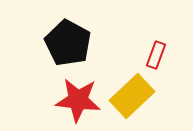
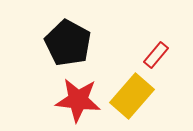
red rectangle: rotated 20 degrees clockwise
yellow rectangle: rotated 6 degrees counterclockwise
